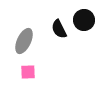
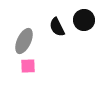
black semicircle: moved 2 px left, 2 px up
pink square: moved 6 px up
